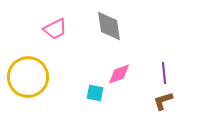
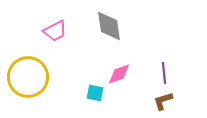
pink trapezoid: moved 2 px down
